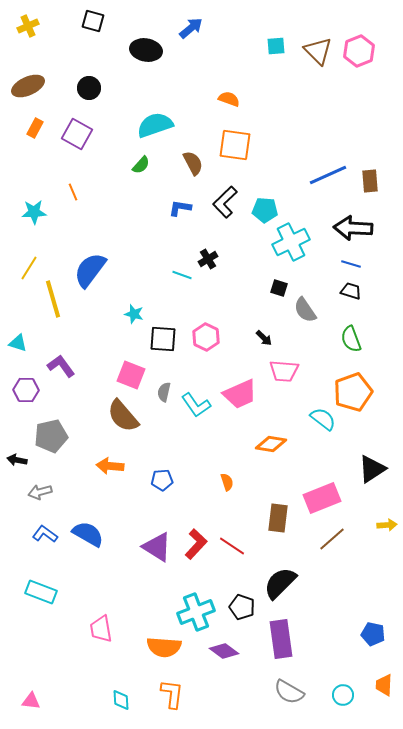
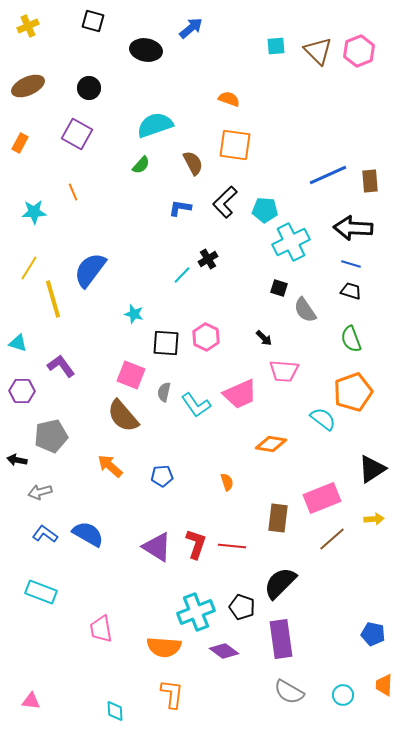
orange rectangle at (35, 128): moved 15 px left, 15 px down
cyan line at (182, 275): rotated 66 degrees counterclockwise
black square at (163, 339): moved 3 px right, 4 px down
purple hexagon at (26, 390): moved 4 px left, 1 px down
orange arrow at (110, 466): rotated 36 degrees clockwise
blue pentagon at (162, 480): moved 4 px up
yellow arrow at (387, 525): moved 13 px left, 6 px up
red L-shape at (196, 544): rotated 24 degrees counterclockwise
red line at (232, 546): rotated 28 degrees counterclockwise
cyan diamond at (121, 700): moved 6 px left, 11 px down
